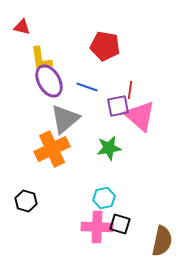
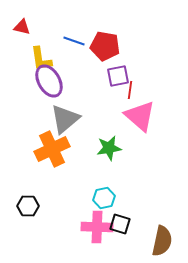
blue line: moved 13 px left, 46 px up
purple square: moved 30 px up
black hexagon: moved 2 px right, 5 px down; rotated 15 degrees counterclockwise
